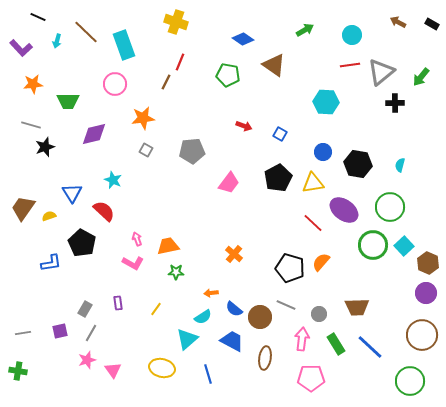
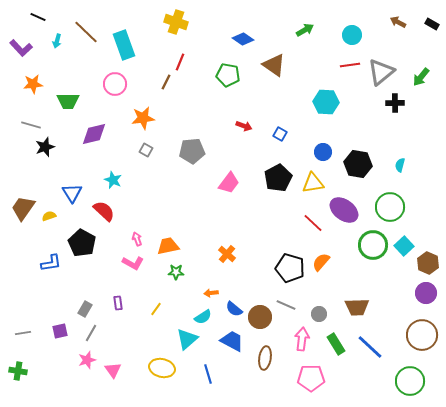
orange cross at (234, 254): moved 7 px left
